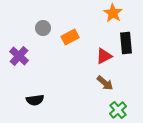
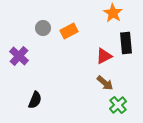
orange rectangle: moved 1 px left, 6 px up
black semicircle: rotated 60 degrees counterclockwise
green cross: moved 5 px up
